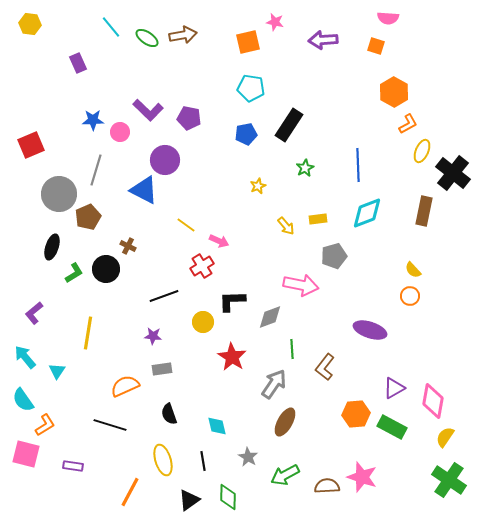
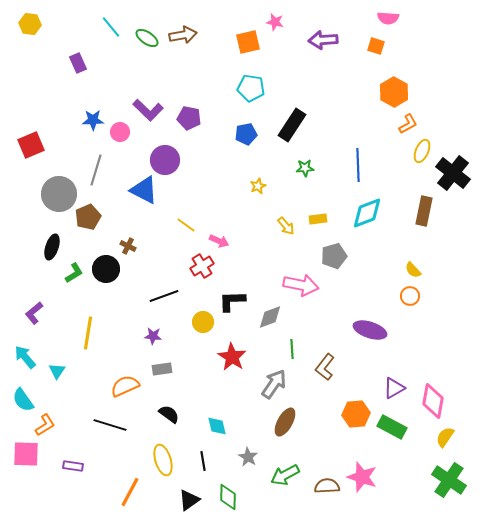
black rectangle at (289, 125): moved 3 px right
green star at (305, 168): rotated 24 degrees clockwise
black semicircle at (169, 414): rotated 145 degrees clockwise
pink square at (26, 454): rotated 12 degrees counterclockwise
